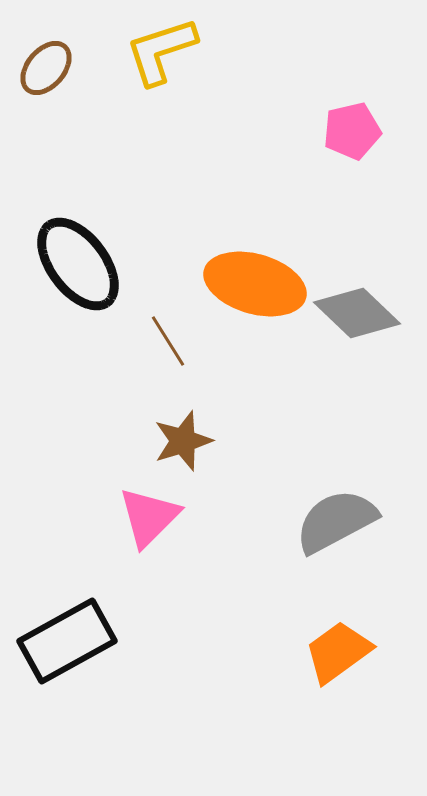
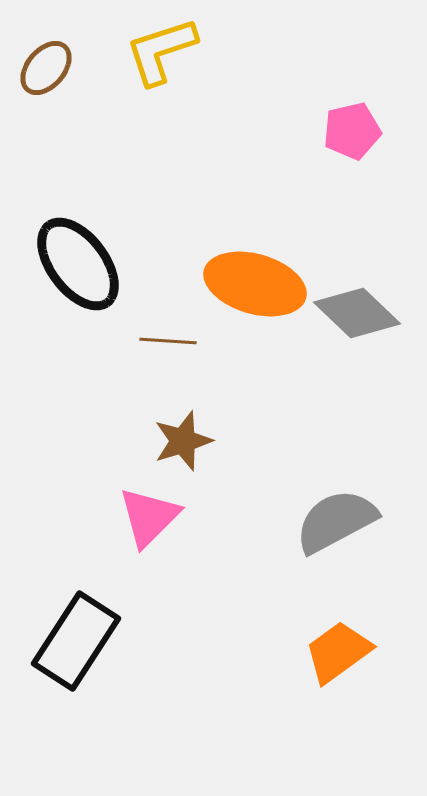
brown line: rotated 54 degrees counterclockwise
black rectangle: moved 9 px right; rotated 28 degrees counterclockwise
